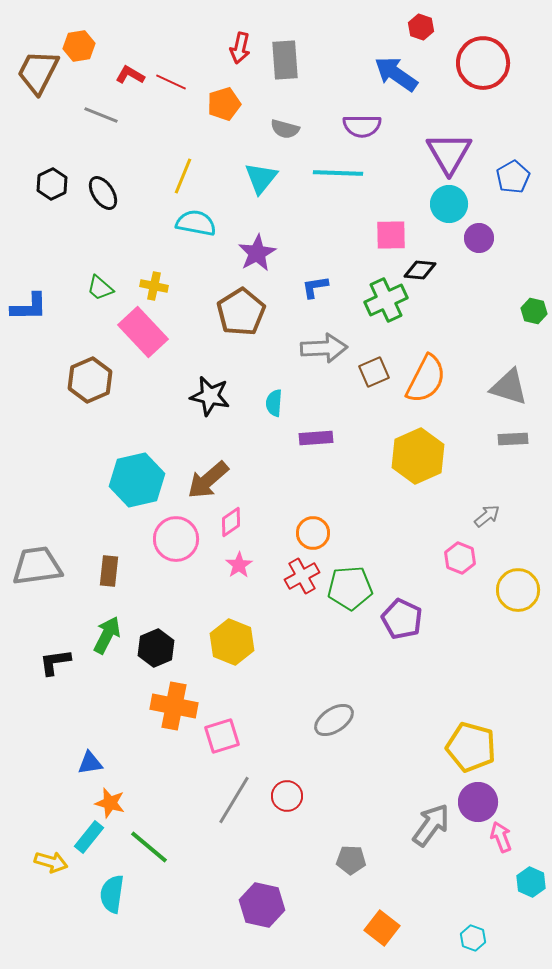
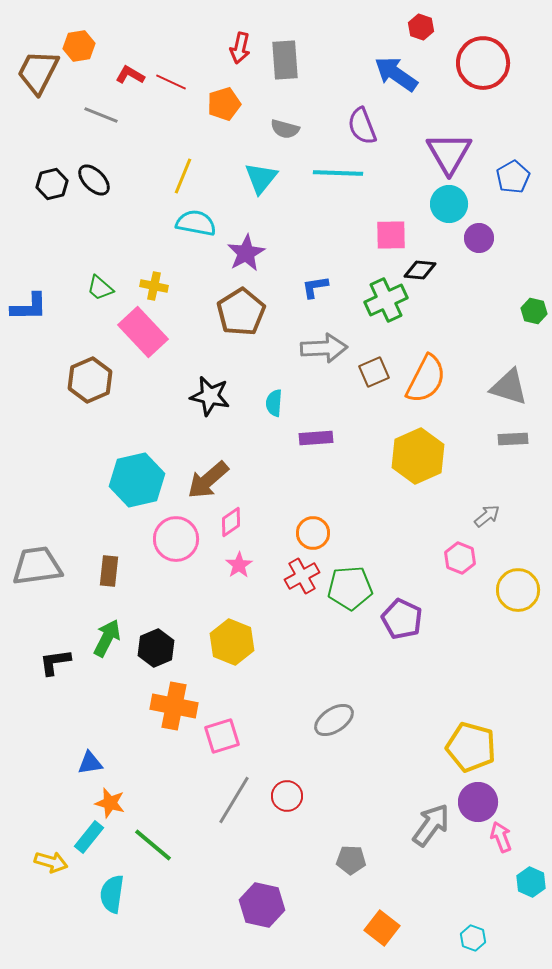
purple semicircle at (362, 126): rotated 69 degrees clockwise
black hexagon at (52, 184): rotated 12 degrees clockwise
black ellipse at (103, 193): moved 9 px left, 13 px up; rotated 12 degrees counterclockwise
purple star at (257, 253): moved 11 px left
green arrow at (107, 635): moved 3 px down
green line at (149, 847): moved 4 px right, 2 px up
